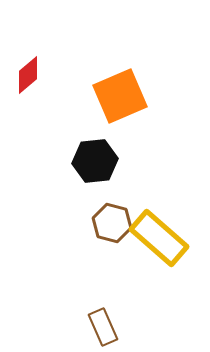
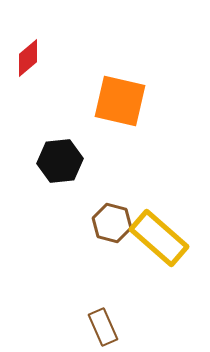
red diamond: moved 17 px up
orange square: moved 5 px down; rotated 36 degrees clockwise
black hexagon: moved 35 px left
